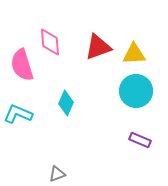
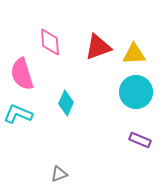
pink semicircle: moved 9 px down
cyan circle: moved 1 px down
gray triangle: moved 2 px right
